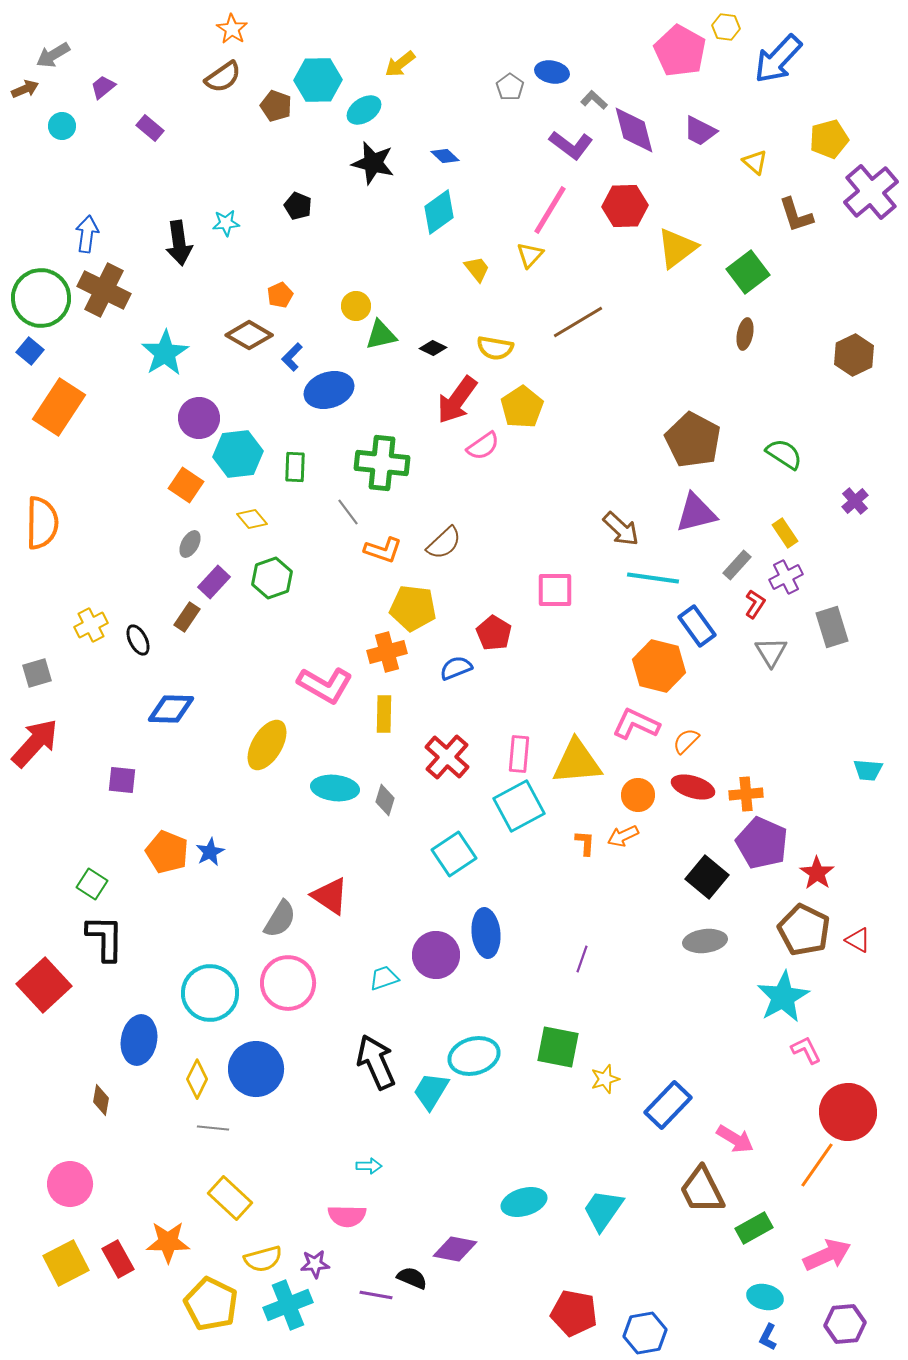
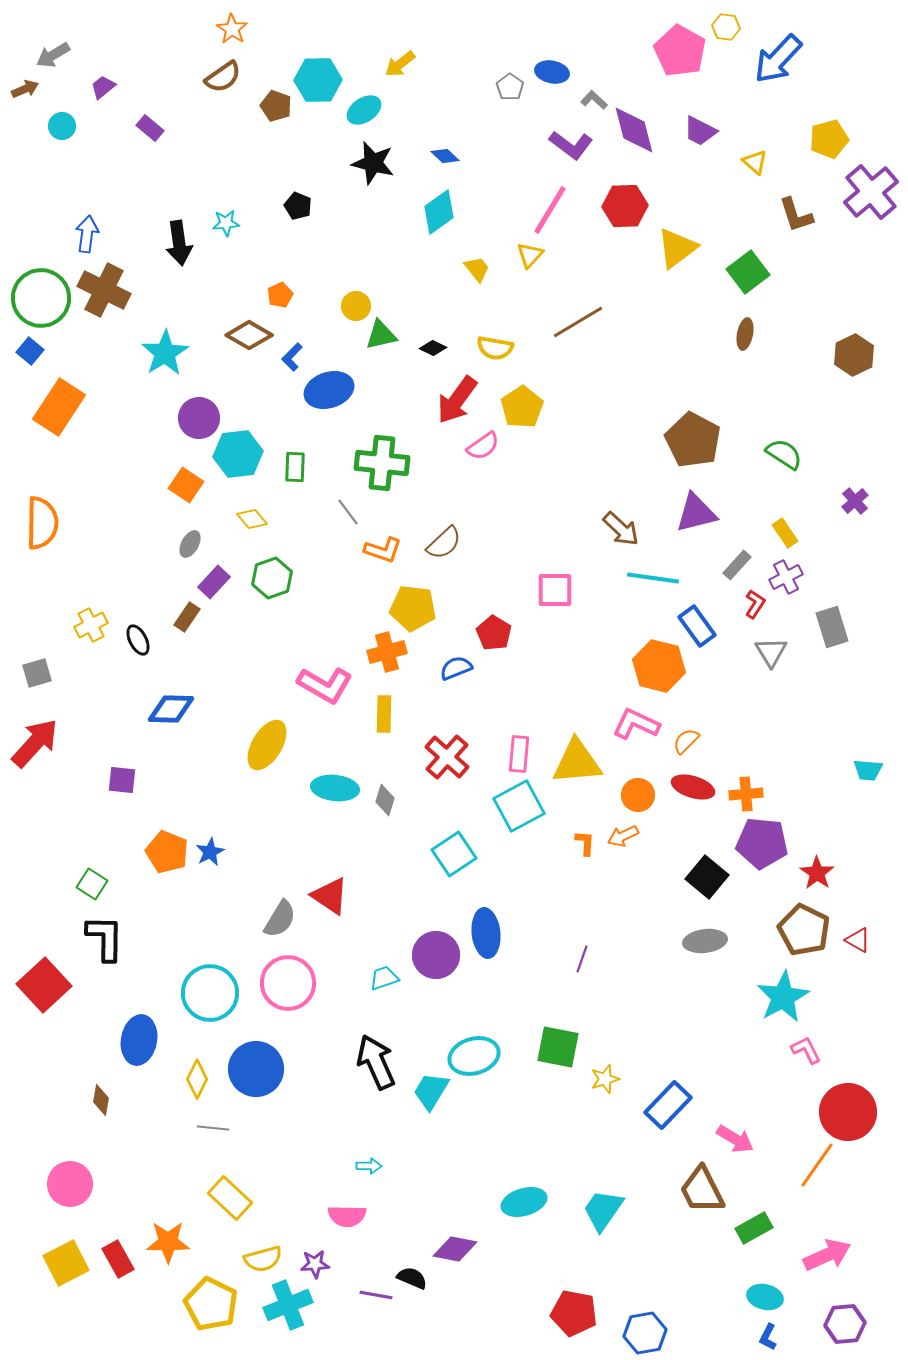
purple pentagon at (762, 843): rotated 18 degrees counterclockwise
